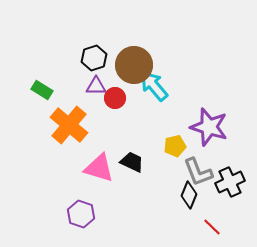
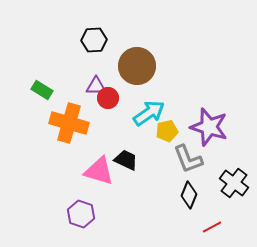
black hexagon: moved 18 px up; rotated 15 degrees clockwise
brown circle: moved 3 px right, 1 px down
cyan arrow: moved 5 px left, 27 px down; rotated 96 degrees clockwise
red circle: moved 7 px left
orange cross: moved 2 px up; rotated 24 degrees counterclockwise
yellow pentagon: moved 8 px left, 15 px up
black trapezoid: moved 6 px left, 2 px up
pink triangle: moved 3 px down
gray L-shape: moved 10 px left, 13 px up
black cross: moved 4 px right, 1 px down; rotated 28 degrees counterclockwise
red line: rotated 72 degrees counterclockwise
